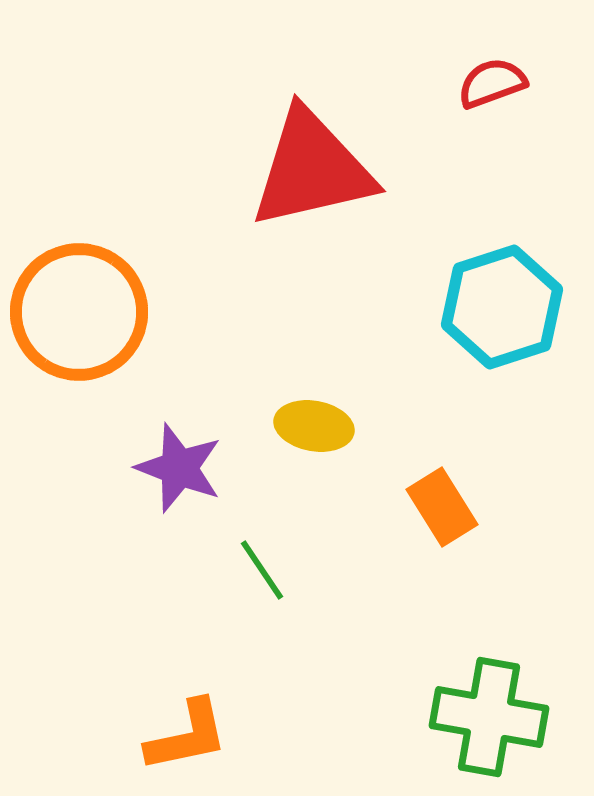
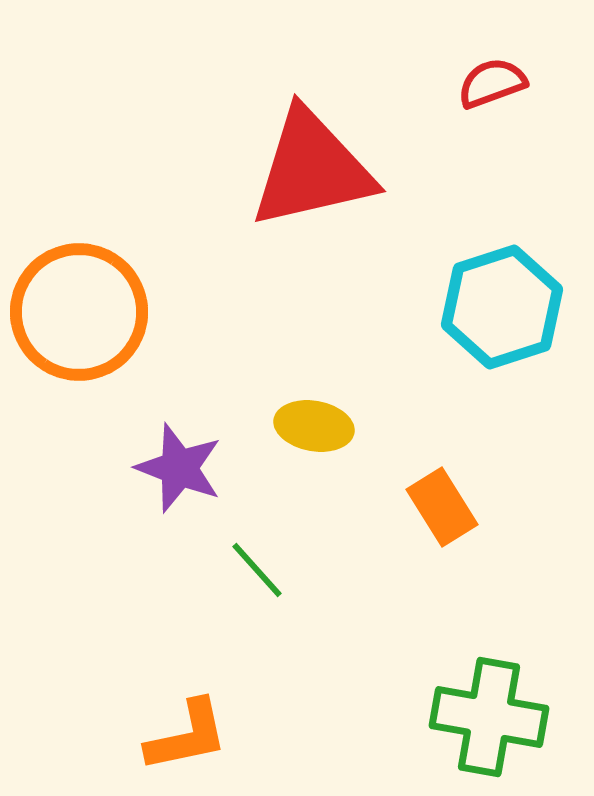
green line: moved 5 px left; rotated 8 degrees counterclockwise
